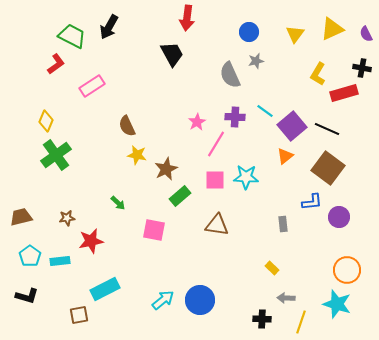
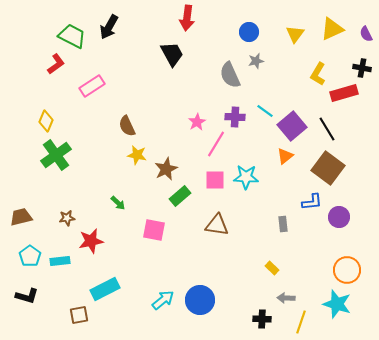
black line at (327, 129): rotated 35 degrees clockwise
